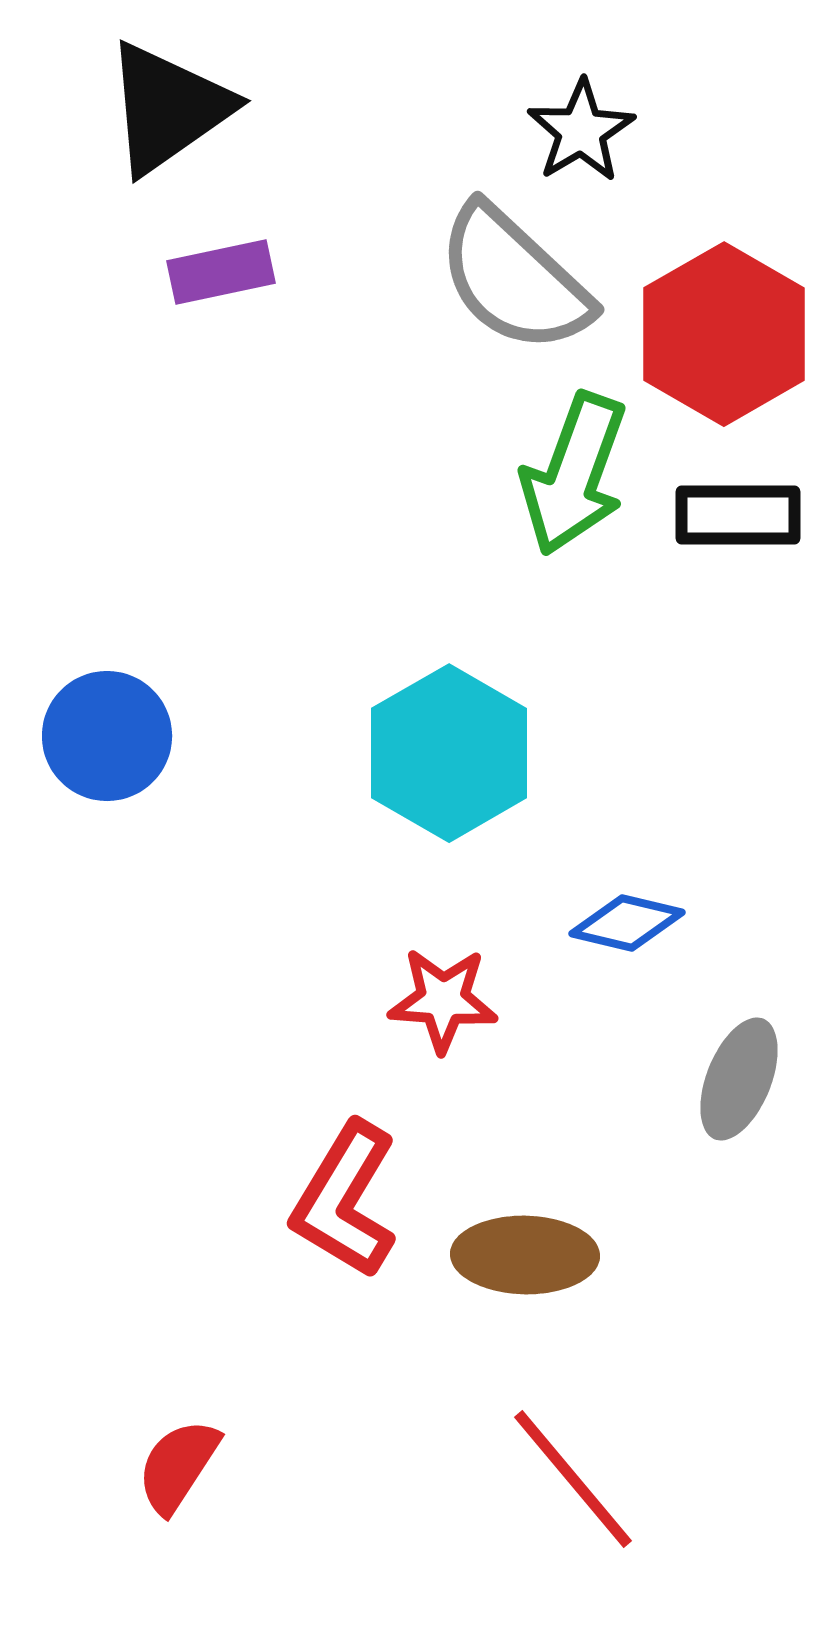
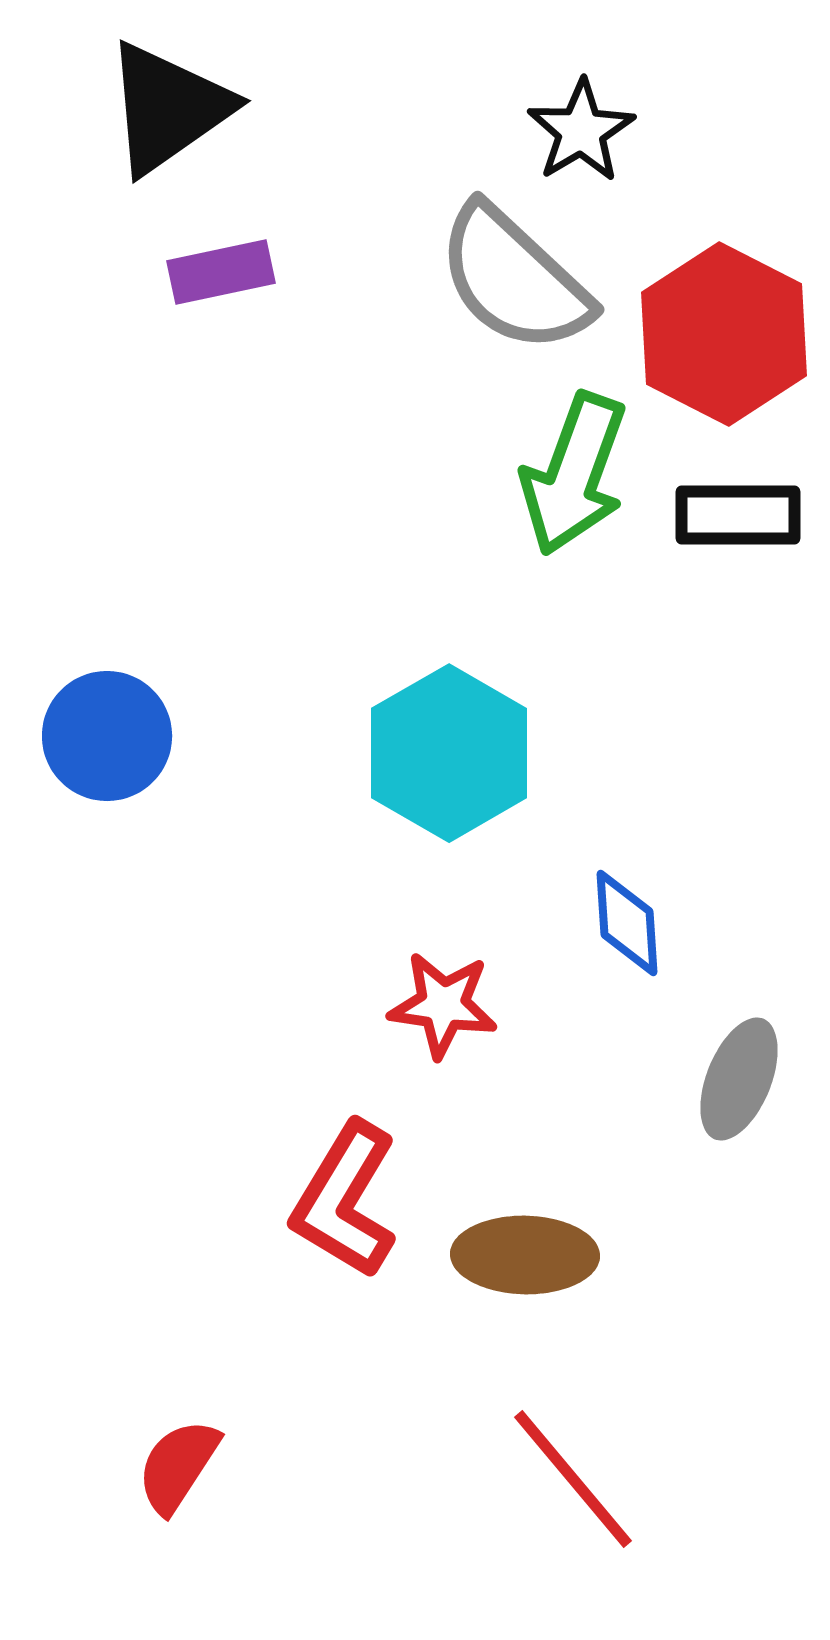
red hexagon: rotated 3 degrees counterclockwise
blue diamond: rotated 73 degrees clockwise
red star: moved 5 px down; rotated 4 degrees clockwise
